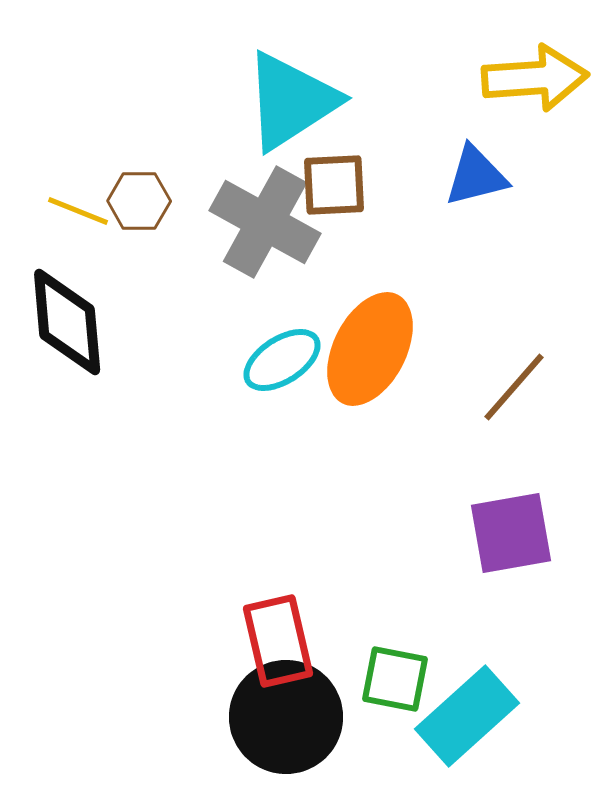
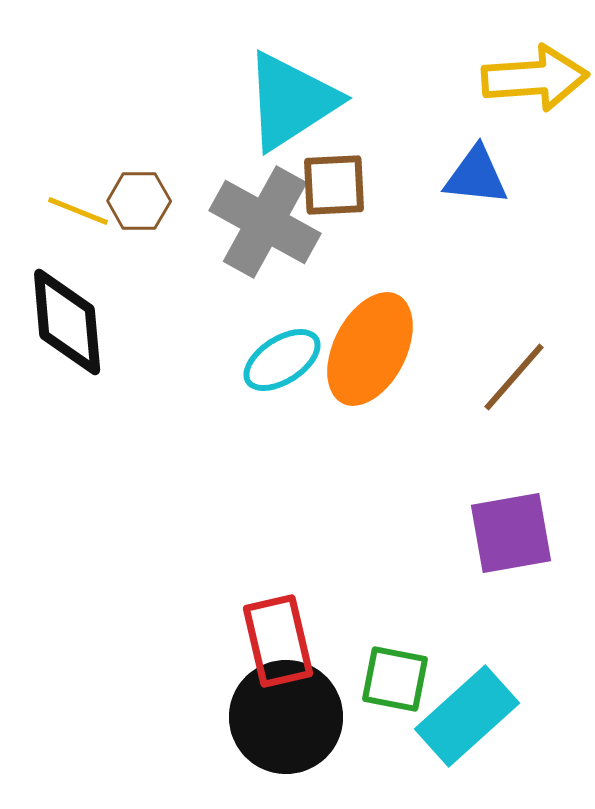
blue triangle: rotated 20 degrees clockwise
brown line: moved 10 px up
